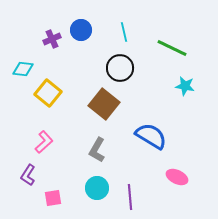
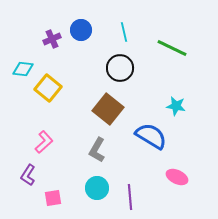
cyan star: moved 9 px left, 20 px down
yellow square: moved 5 px up
brown square: moved 4 px right, 5 px down
